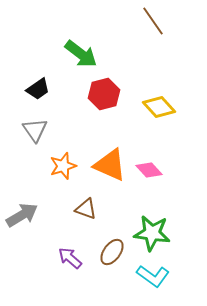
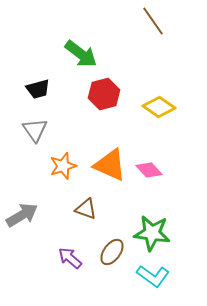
black trapezoid: rotated 20 degrees clockwise
yellow diamond: rotated 12 degrees counterclockwise
